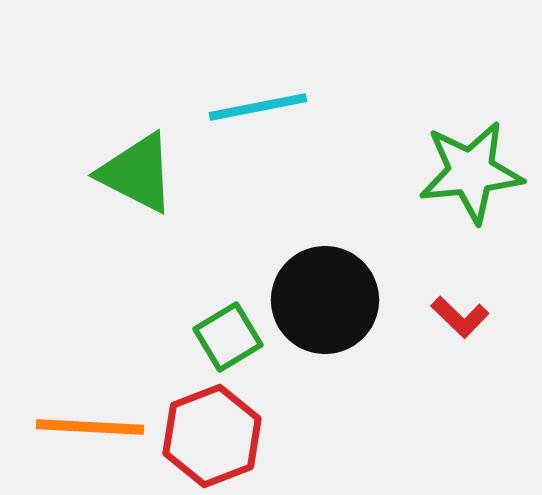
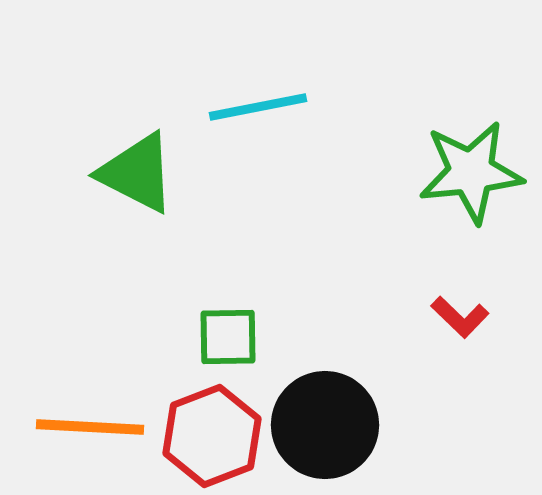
black circle: moved 125 px down
green square: rotated 30 degrees clockwise
